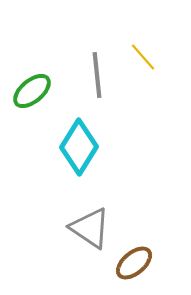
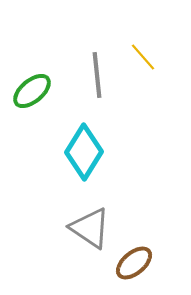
cyan diamond: moved 5 px right, 5 px down
